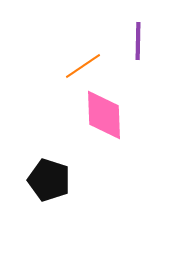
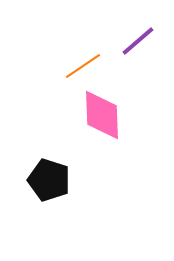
purple line: rotated 48 degrees clockwise
pink diamond: moved 2 px left
